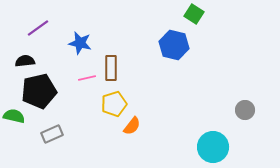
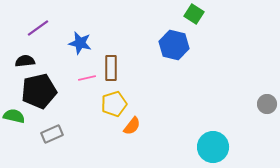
gray circle: moved 22 px right, 6 px up
